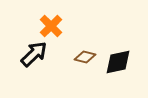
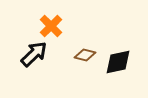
brown diamond: moved 2 px up
